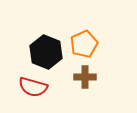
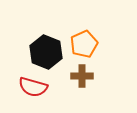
brown cross: moved 3 px left, 1 px up
